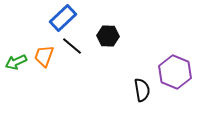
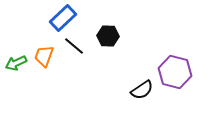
black line: moved 2 px right
green arrow: moved 1 px down
purple hexagon: rotated 8 degrees counterclockwise
black semicircle: rotated 65 degrees clockwise
